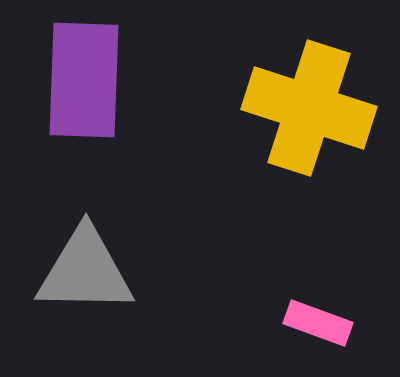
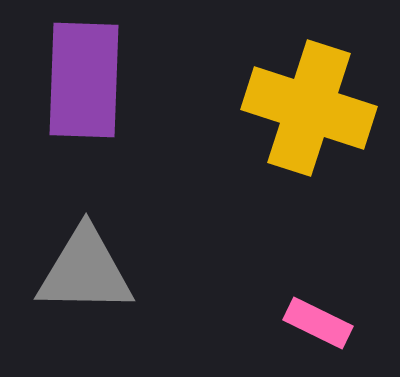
pink rectangle: rotated 6 degrees clockwise
